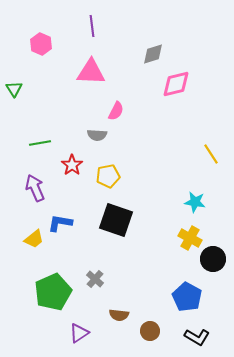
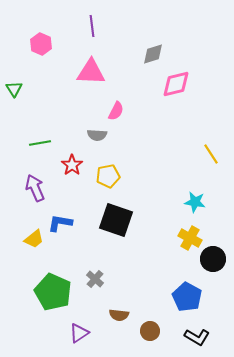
green pentagon: rotated 24 degrees counterclockwise
